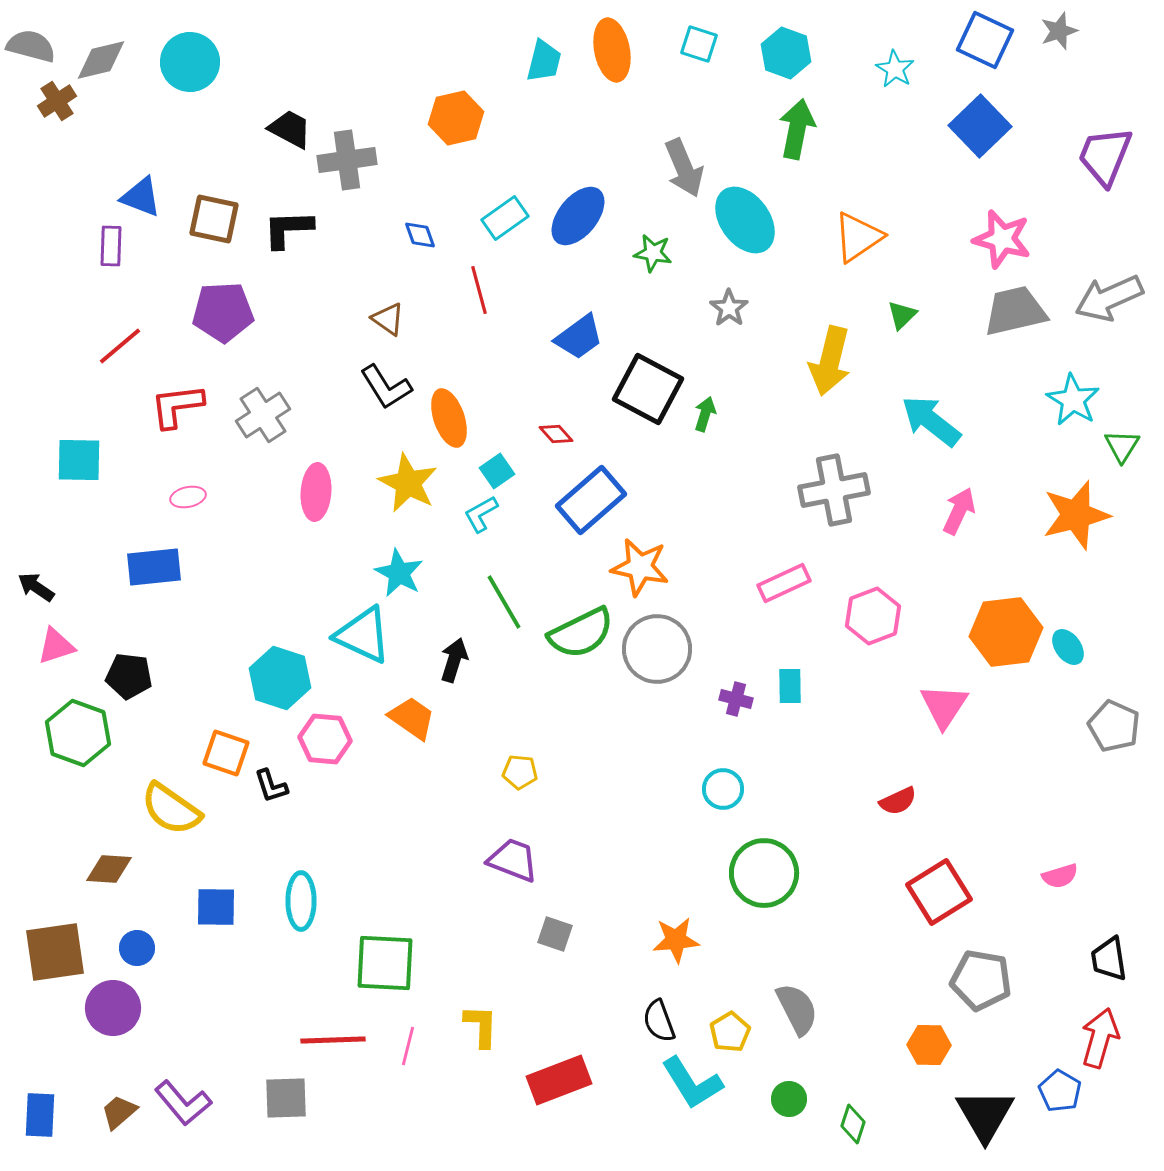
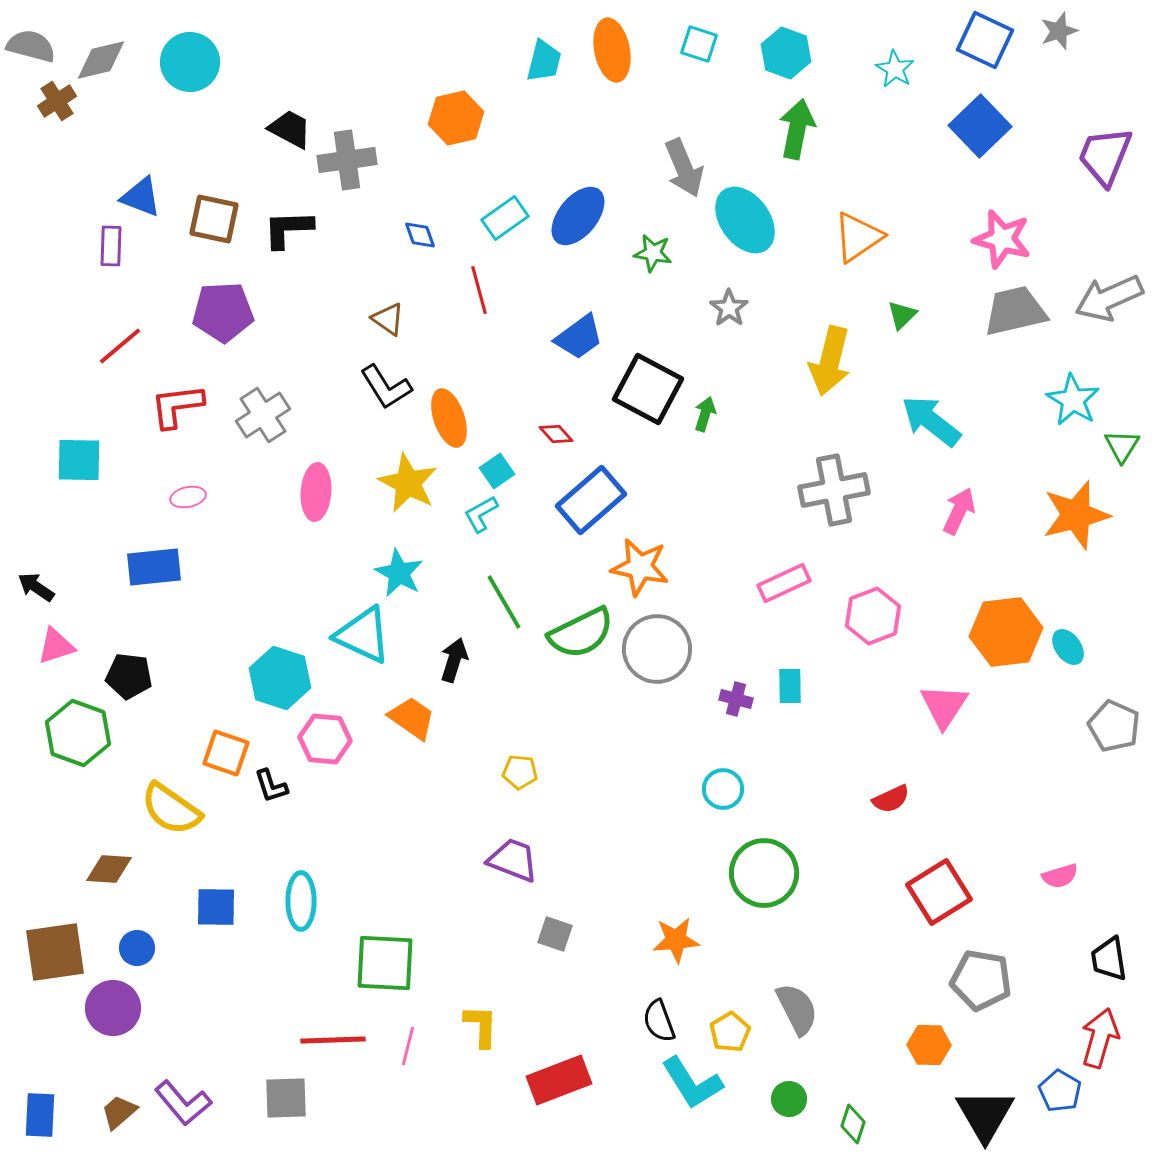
red semicircle at (898, 801): moved 7 px left, 2 px up
